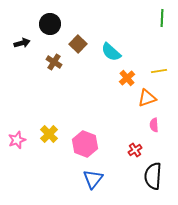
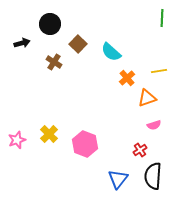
pink semicircle: rotated 104 degrees counterclockwise
red cross: moved 5 px right
blue triangle: moved 25 px right
